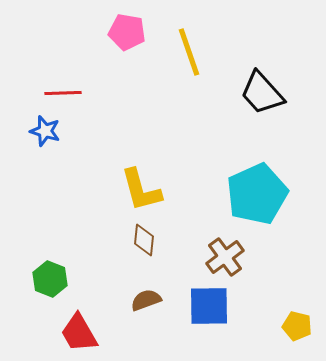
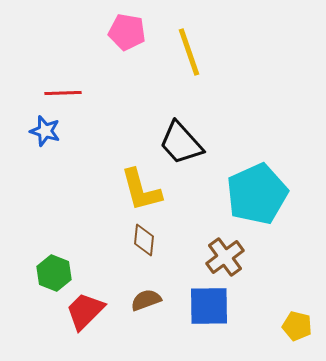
black trapezoid: moved 81 px left, 50 px down
green hexagon: moved 4 px right, 6 px up
red trapezoid: moved 6 px right, 22 px up; rotated 75 degrees clockwise
